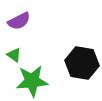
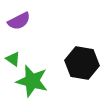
green triangle: moved 1 px left, 4 px down
green star: rotated 20 degrees clockwise
